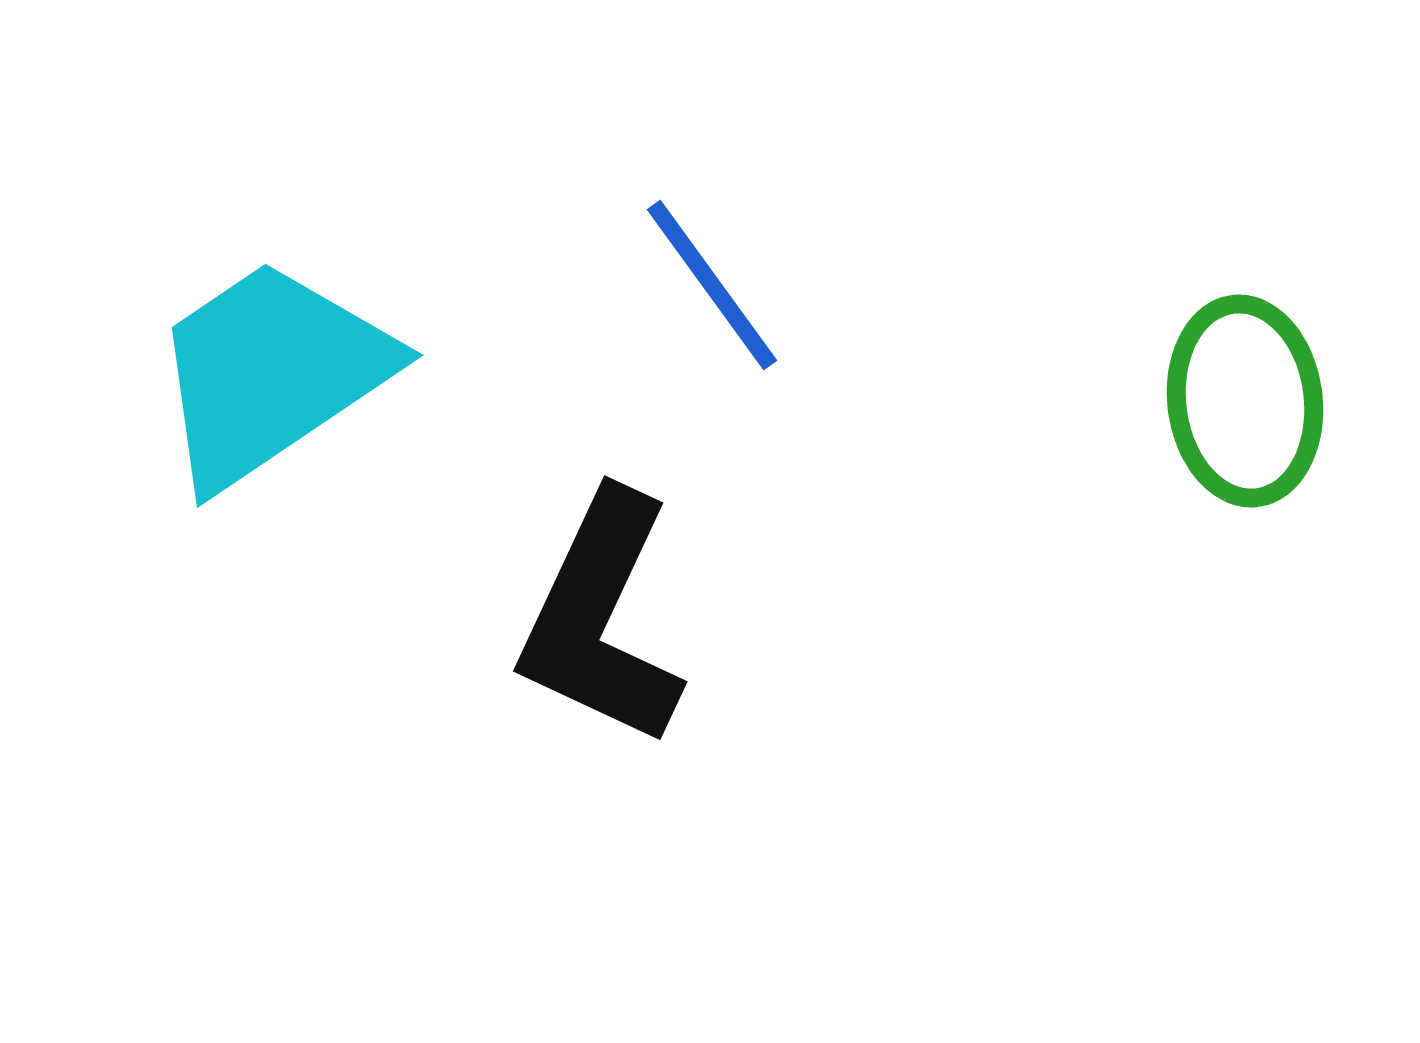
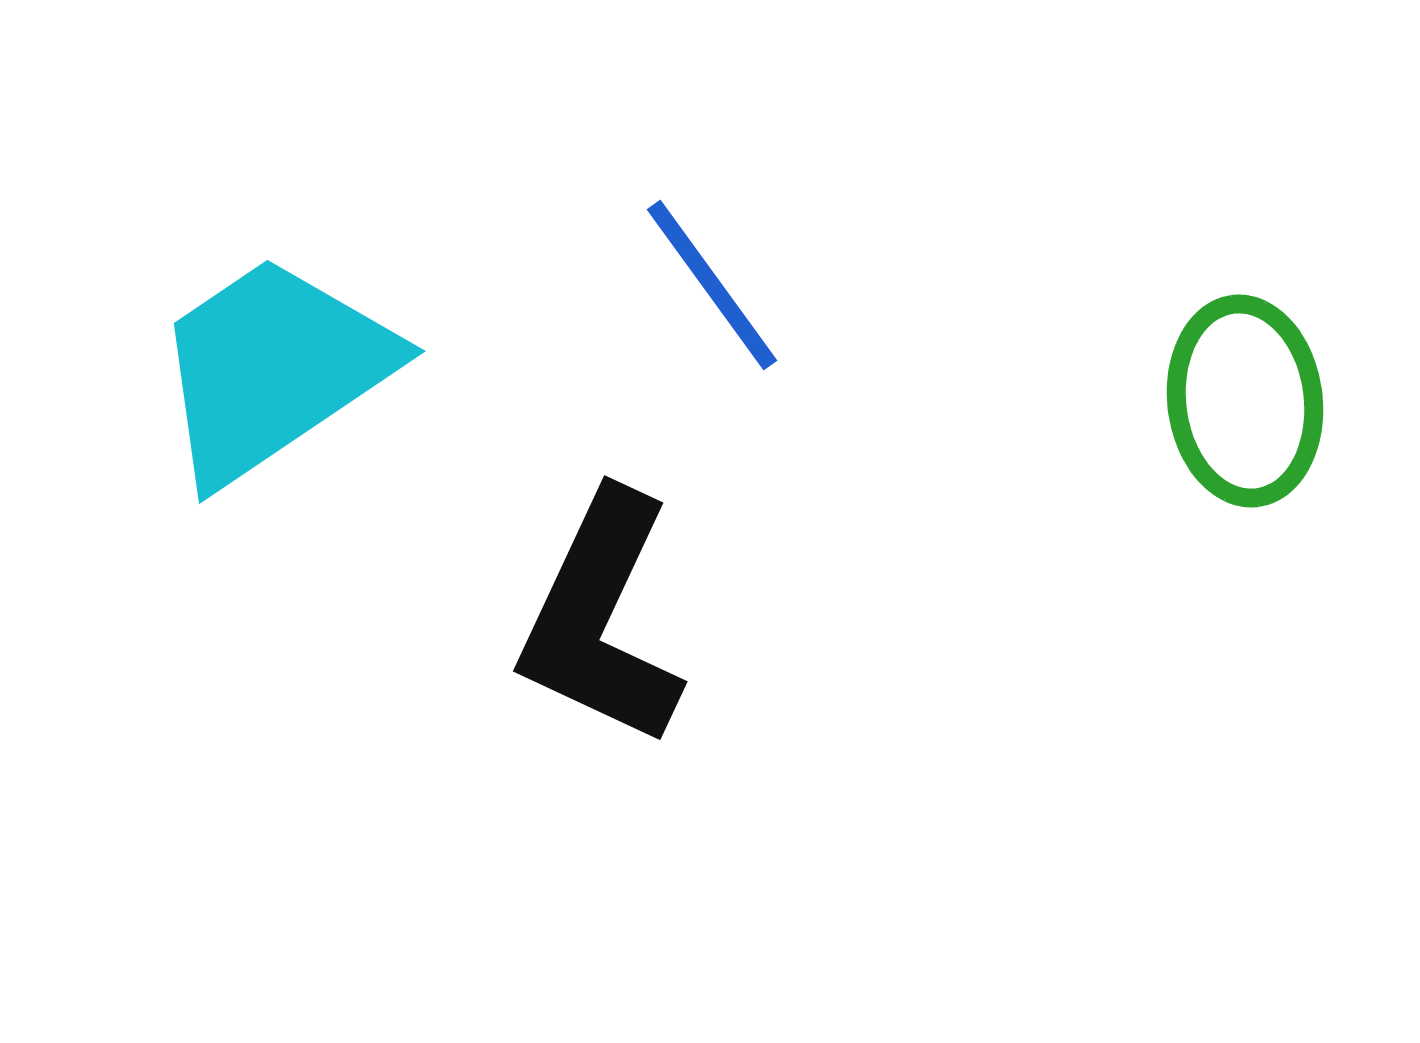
cyan trapezoid: moved 2 px right, 4 px up
